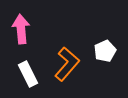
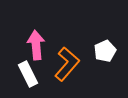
pink arrow: moved 15 px right, 16 px down
